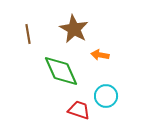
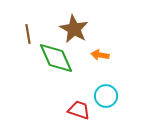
green diamond: moved 5 px left, 13 px up
